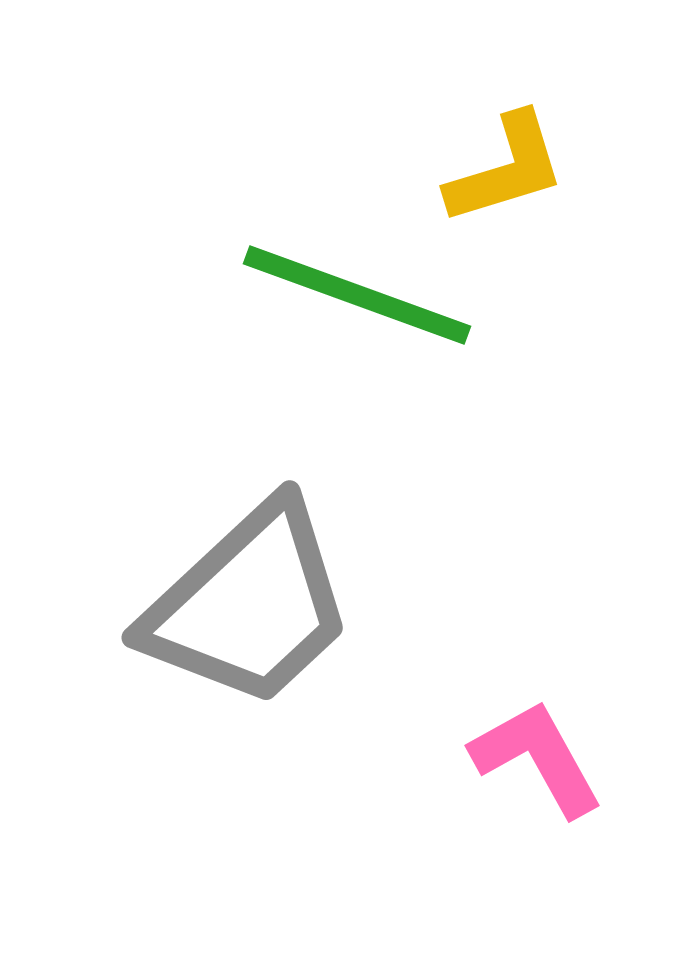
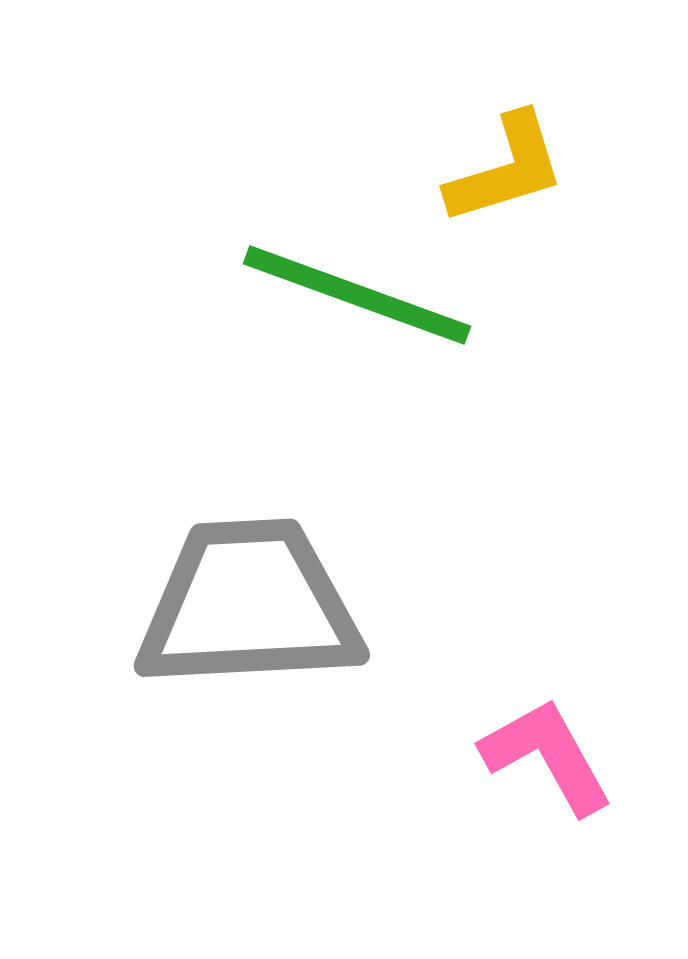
gray trapezoid: rotated 140 degrees counterclockwise
pink L-shape: moved 10 px right, 2 px up
